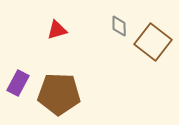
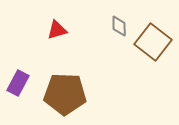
brown pentagon: moved 6 px right
